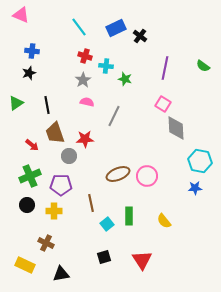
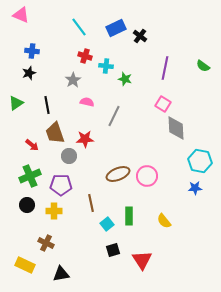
gray star: moved 10 px left
black square: moved 9 px right, 7 px up
